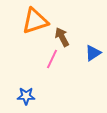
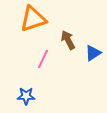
orange triangle: moved 2 px left, 2 px up
brown arrow: moved 6 px right, 3 px down
pink line: moved 9 px left
